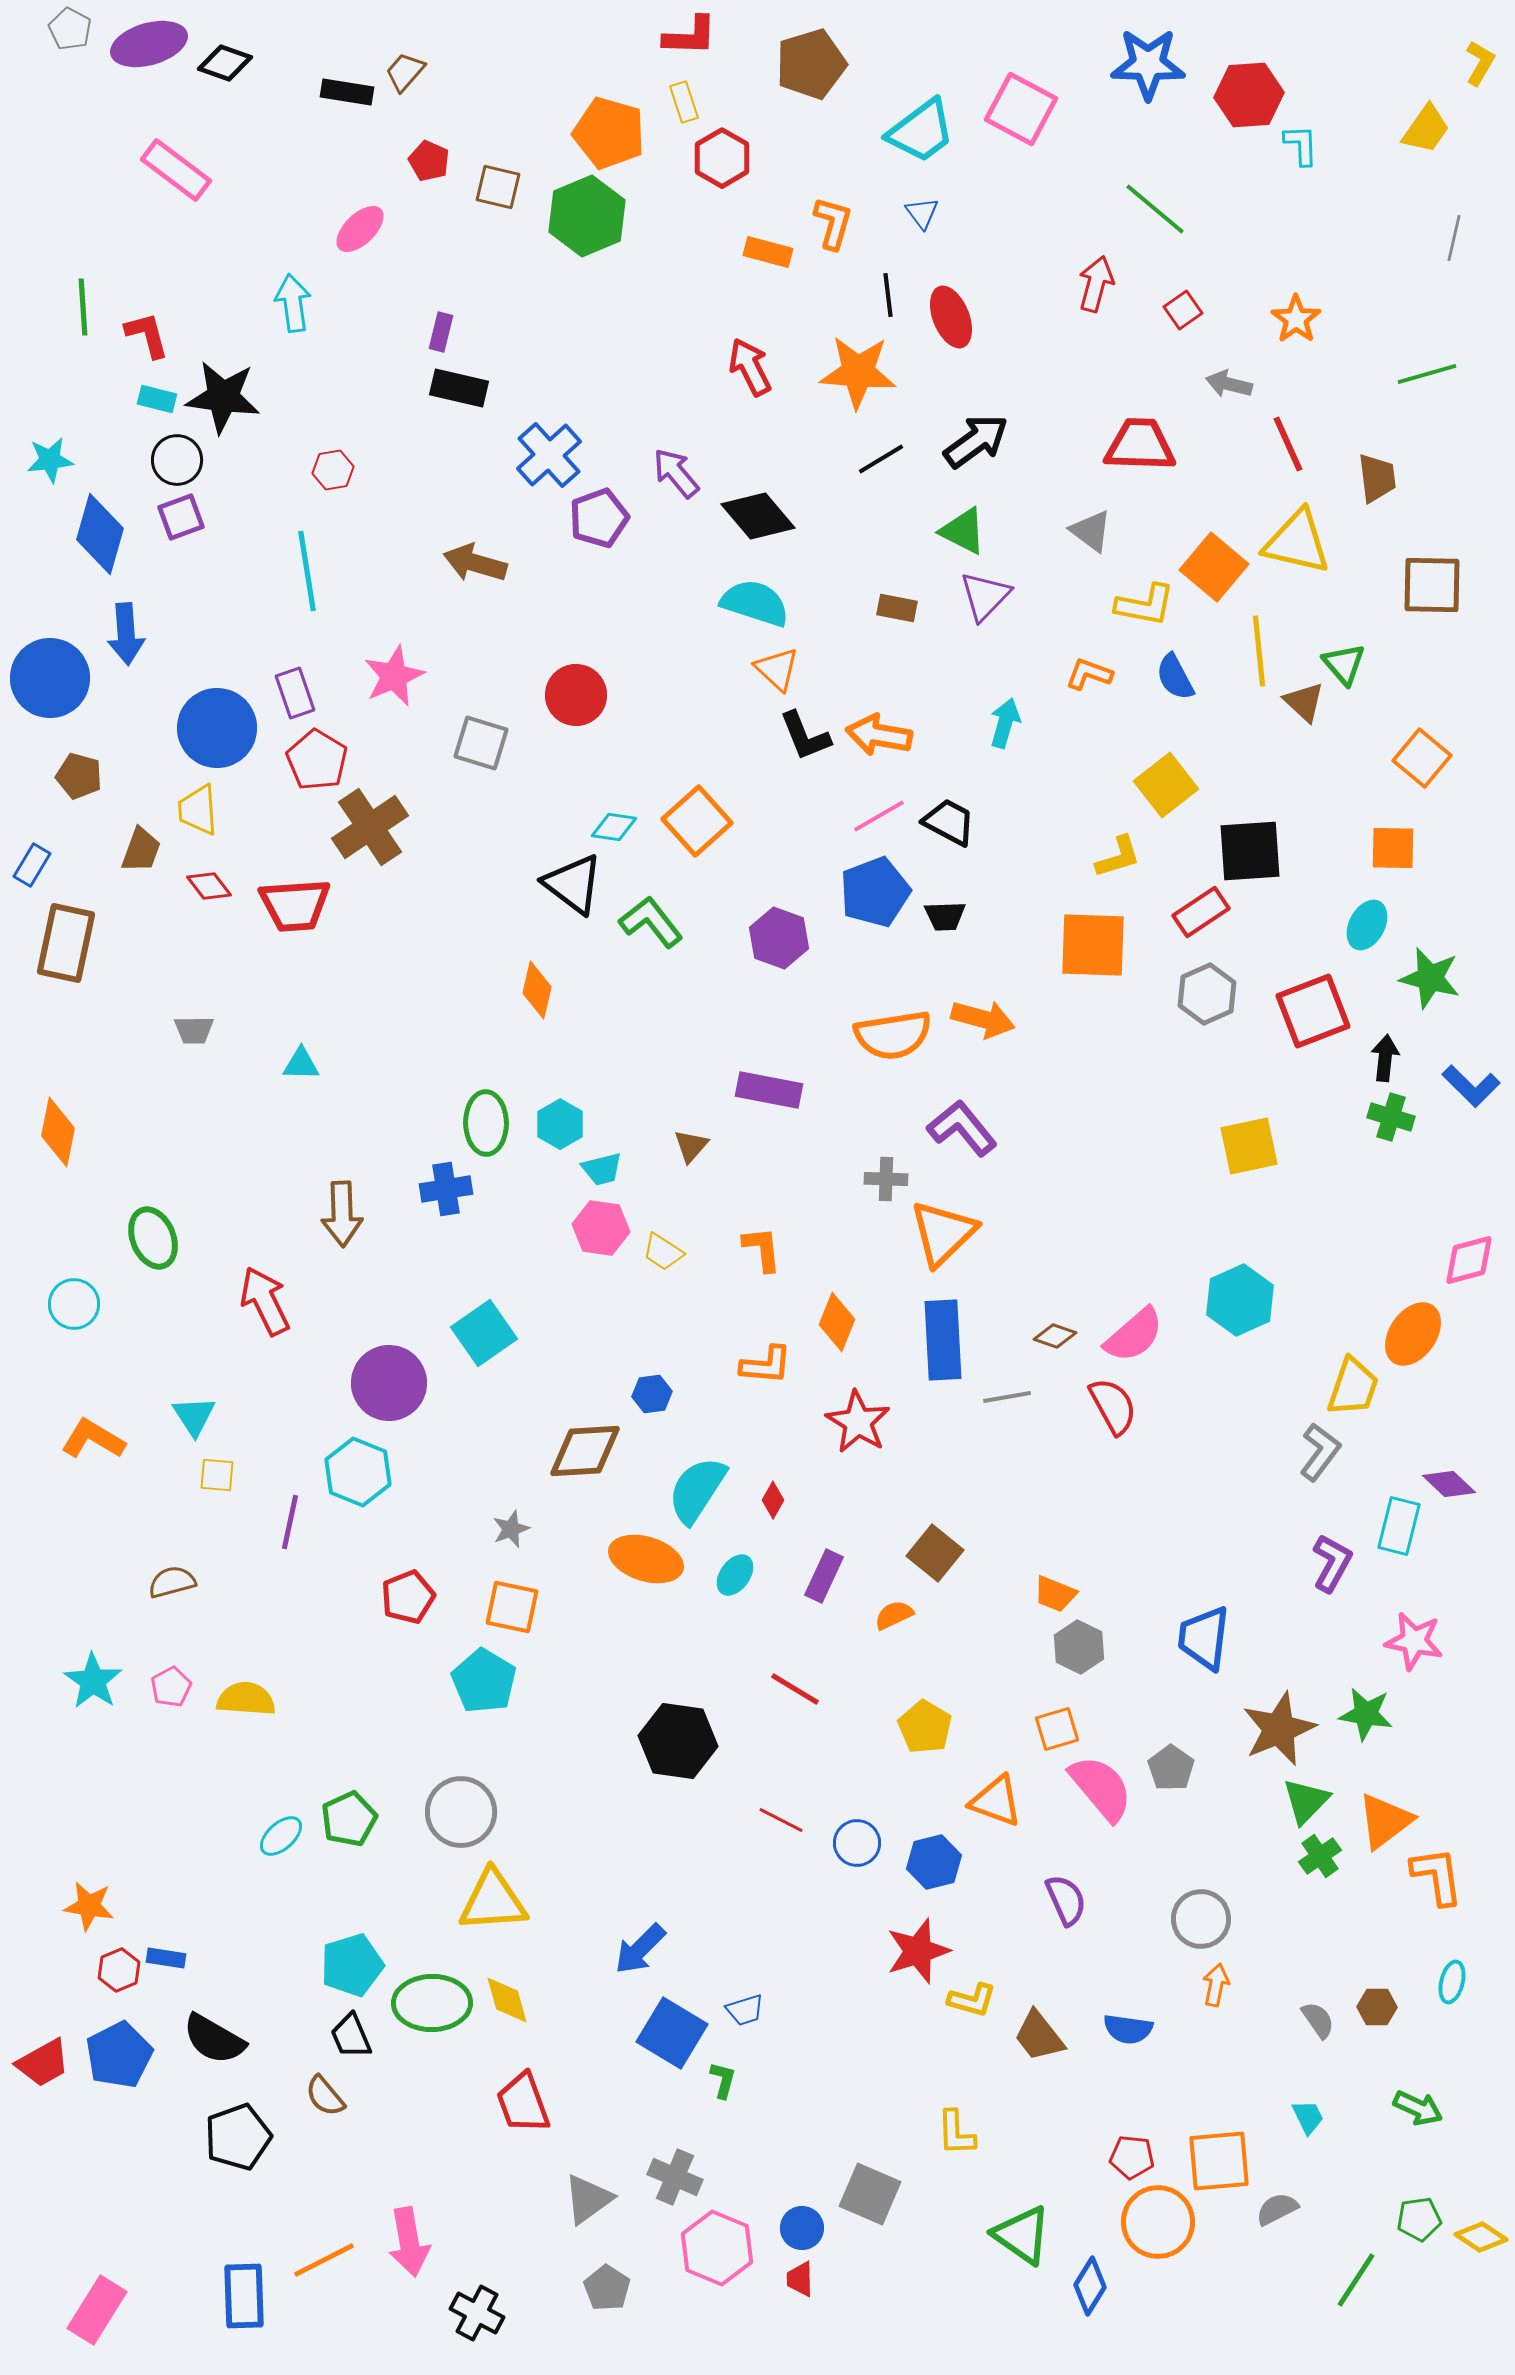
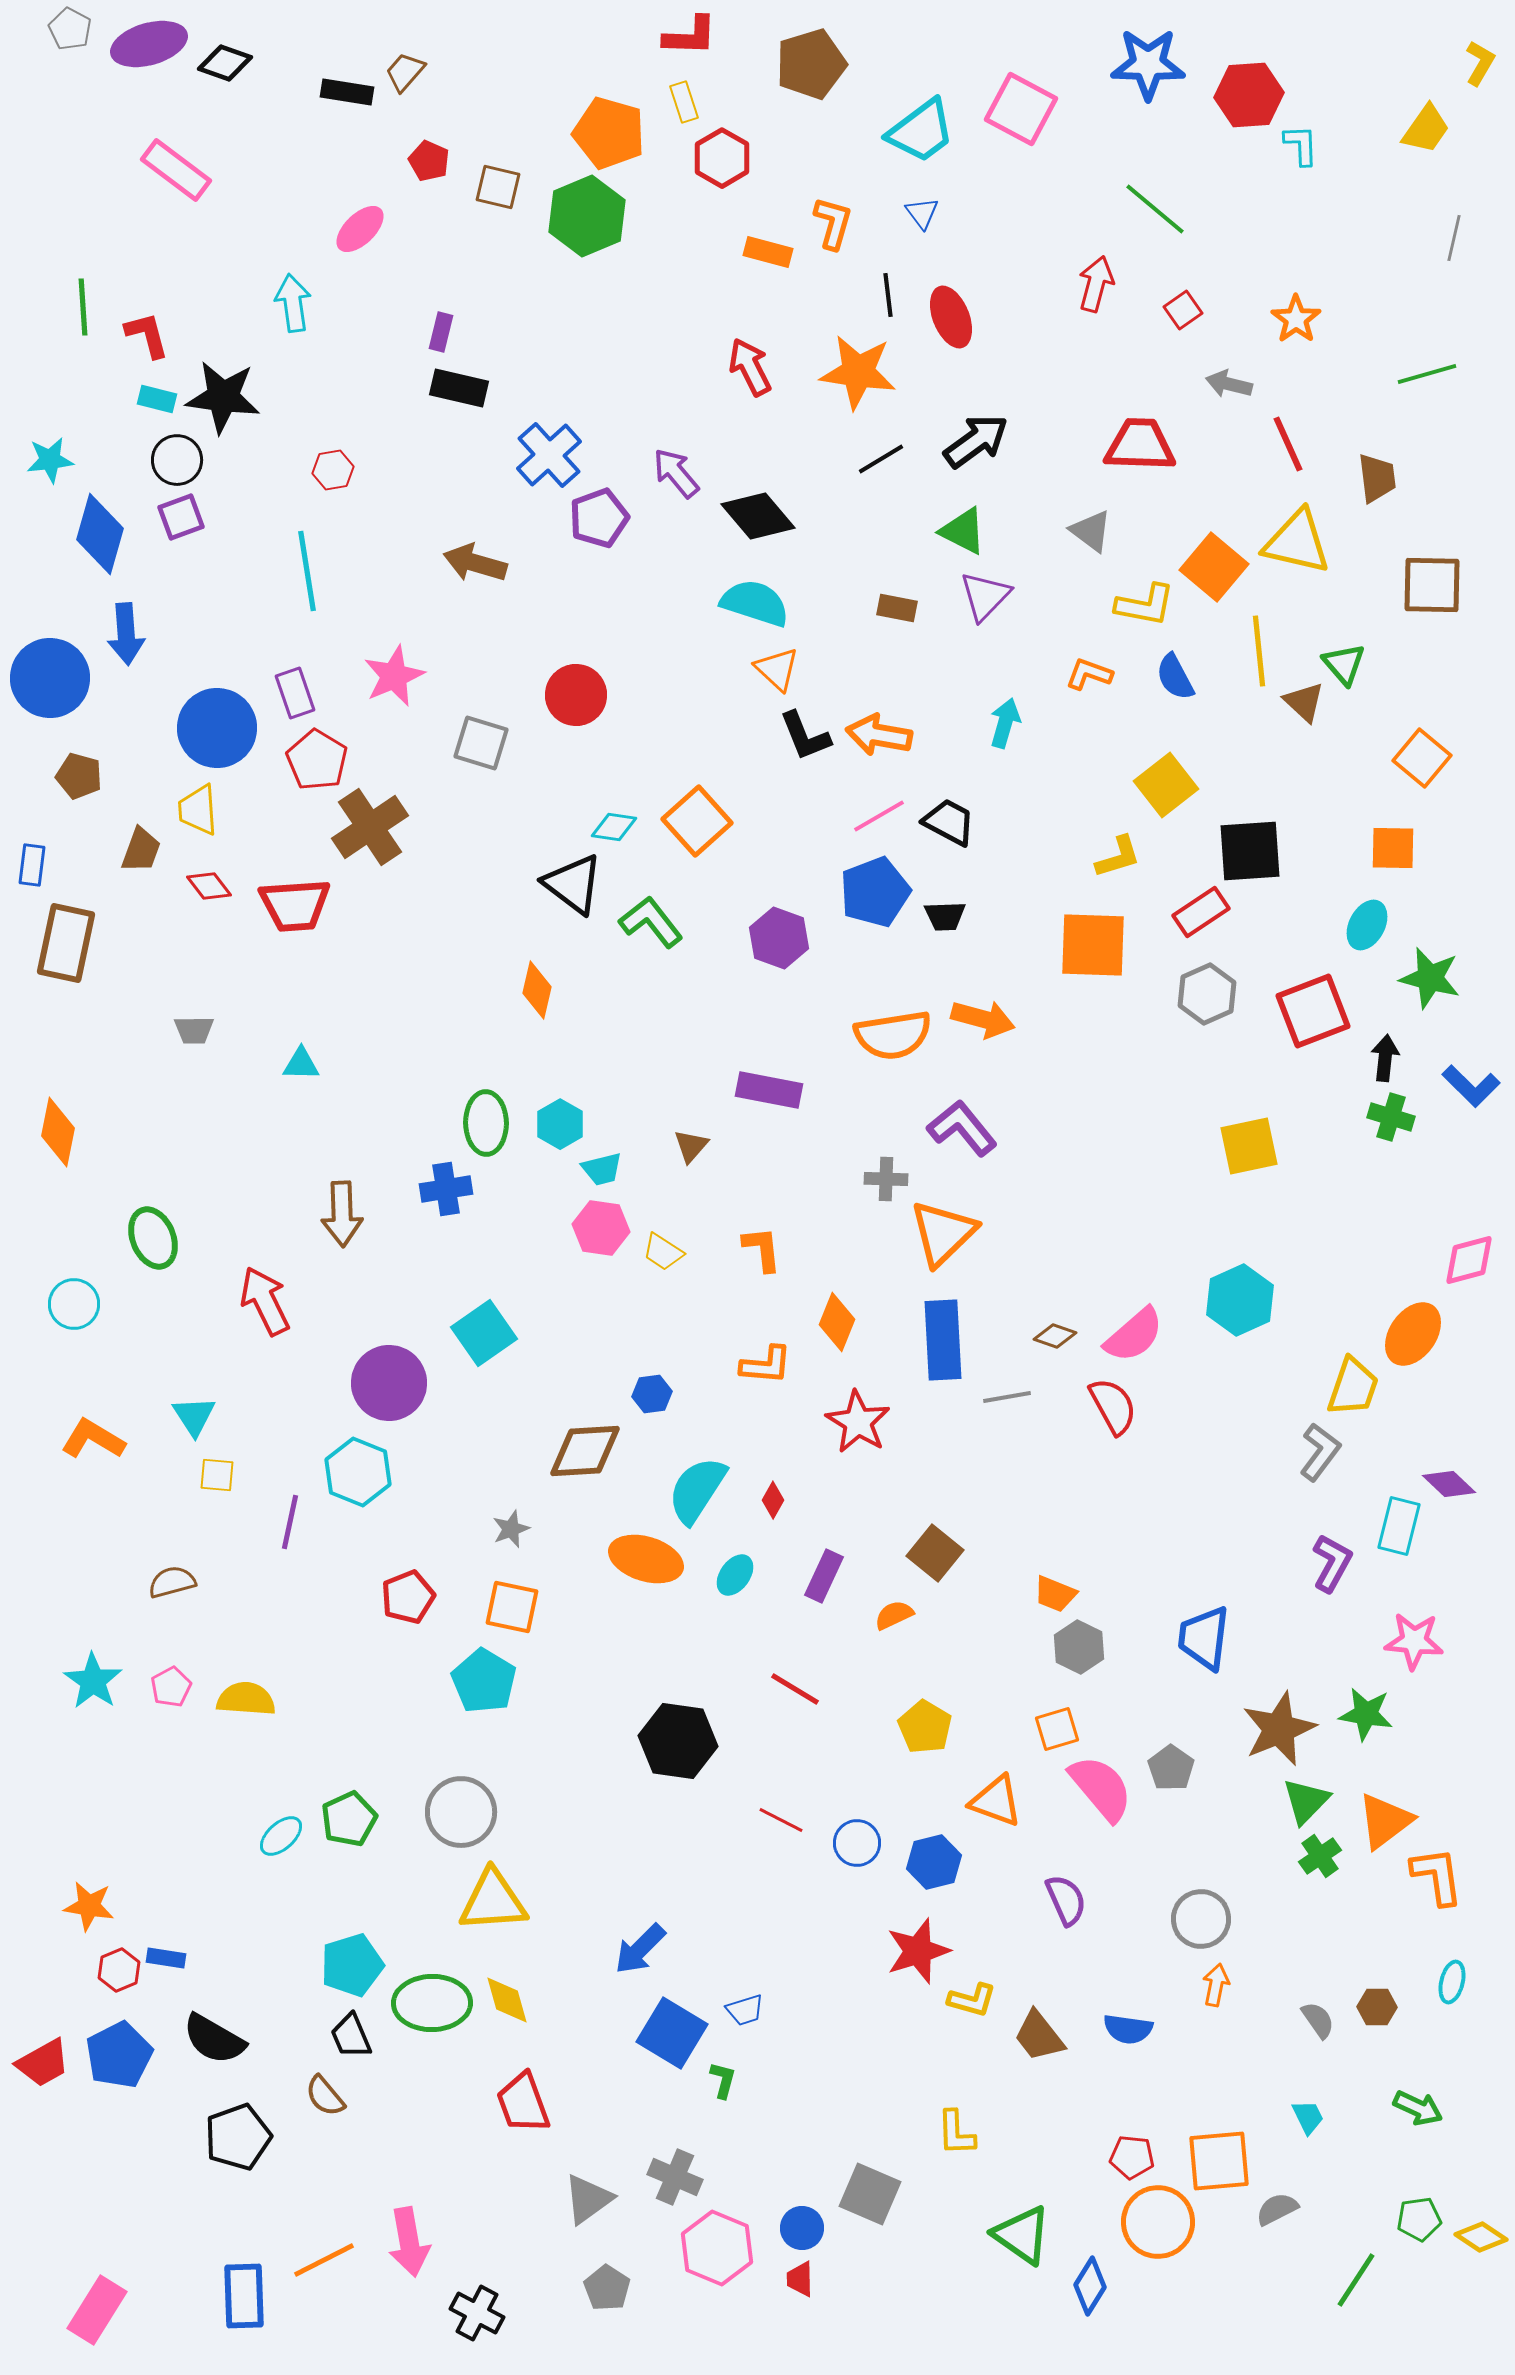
orange star at (858, 372): rotated 4 degrees clockwise
blue rectangle at (32, 865): rotated 24 degrees counterclockwise
pink star at (1414, 1641): rotated 6 degrees counterclockwise
